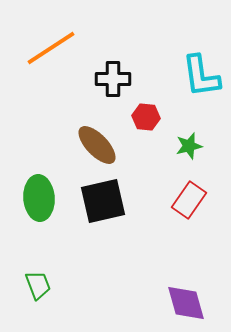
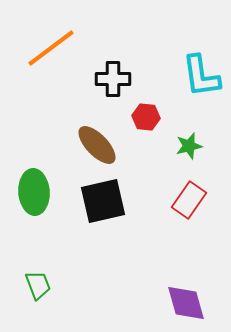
orange line: rotated 4 degrees counterclockwise
green ellipse: moved 5 px left, 6 px up
